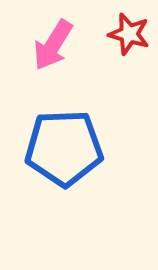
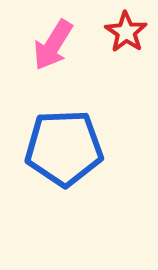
red star: moved 3 px left, 2 px up; rotated 18 degrees clockwise
